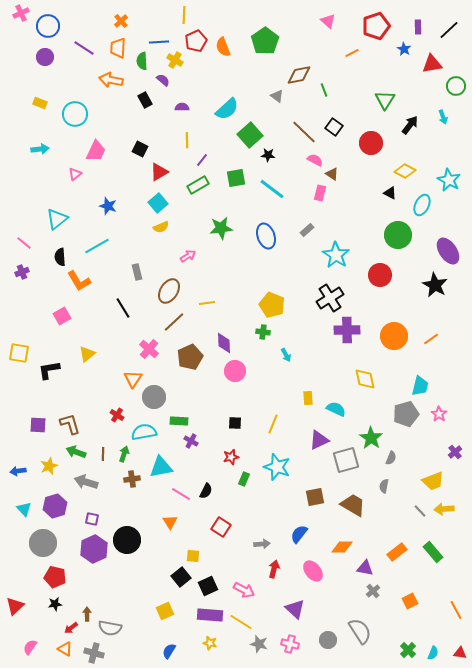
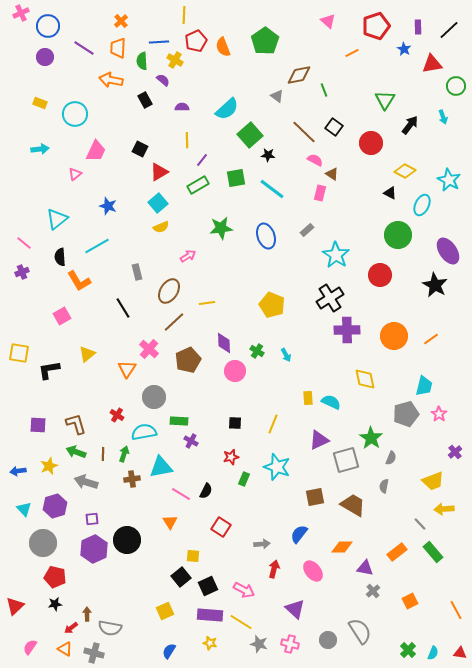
green cross at (263, 332): moved 6 px left, 19 px down; rotated 24 degrees clockwise
brown pentagon at (190, 357): moved 2 px left, 3 px down
orange triangle at (133, 379): moved 6 px left, 10 px up
cyan trapezoid at (420, 386): moved 4 px right
cyan semicircle at (336, 409): moved 5 px left, 7 px up
brown L-shape at (70, 424): moved 6 px right
gray line at (420, 511): moved 13 px down
purple square at (92, 519): rotated 16 degrees counterclockwise
